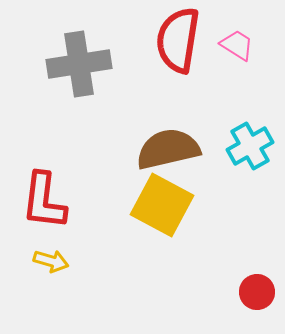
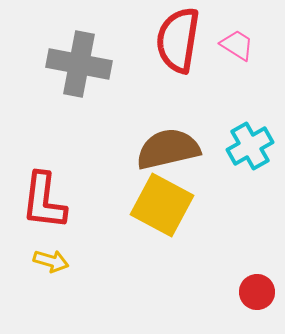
gray cross: rotated 20 degrees clockwise
